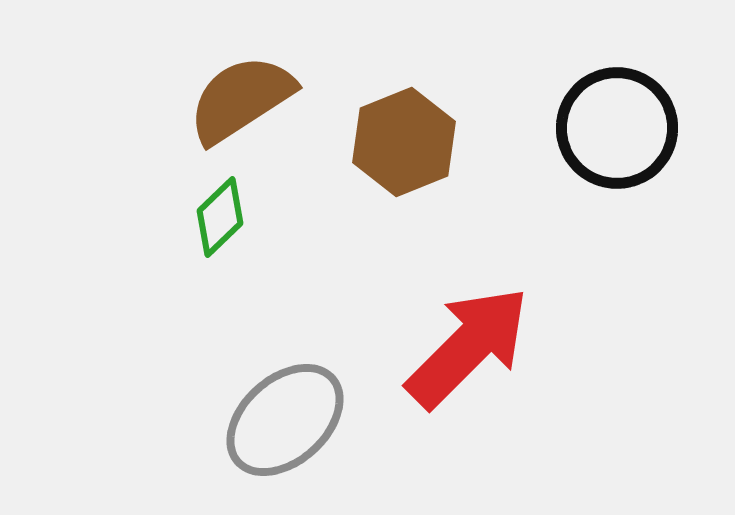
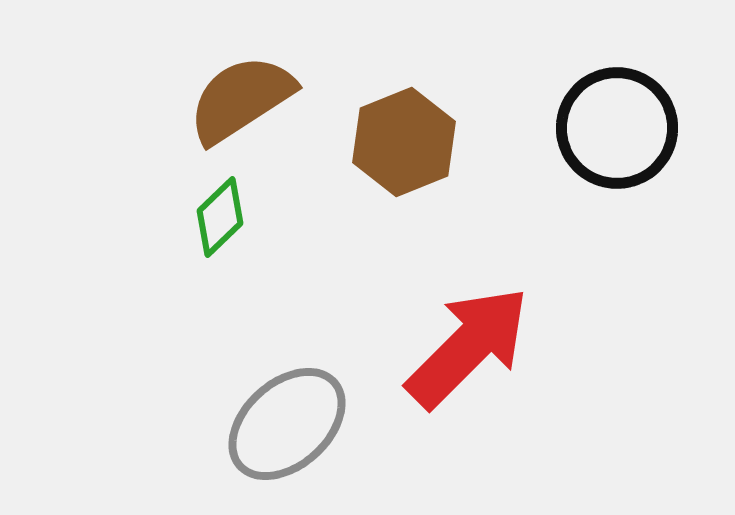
gray ellipse: moved 2 px right, 4 px down
